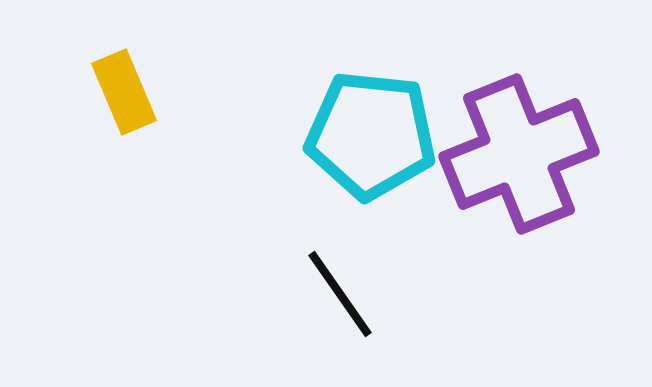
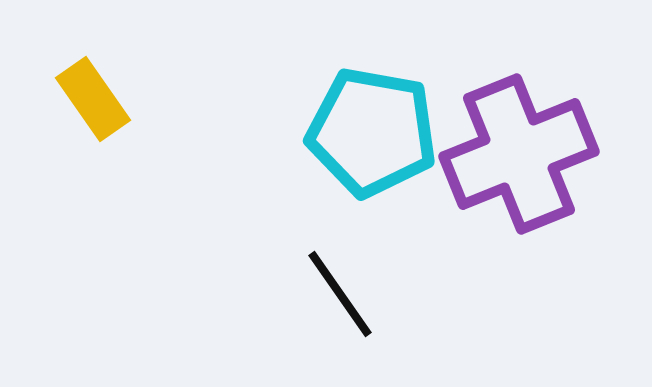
yellow rectangle: moved 31 px left, 7 px down; rotated 12 degrees counterclockwise
cyan pentagon: moved 1 px right, 3 px up; rotated 4 degrees clockwise
